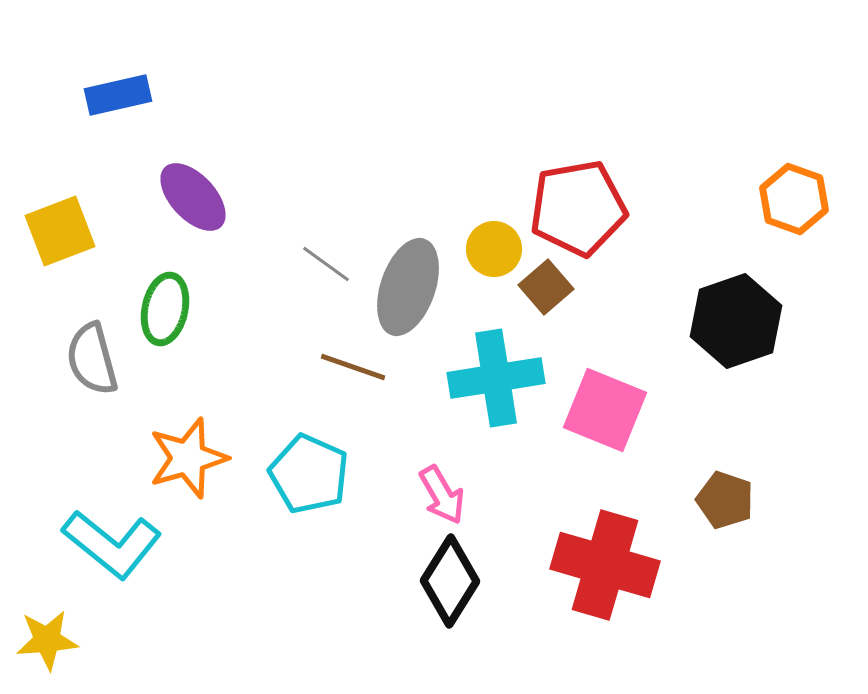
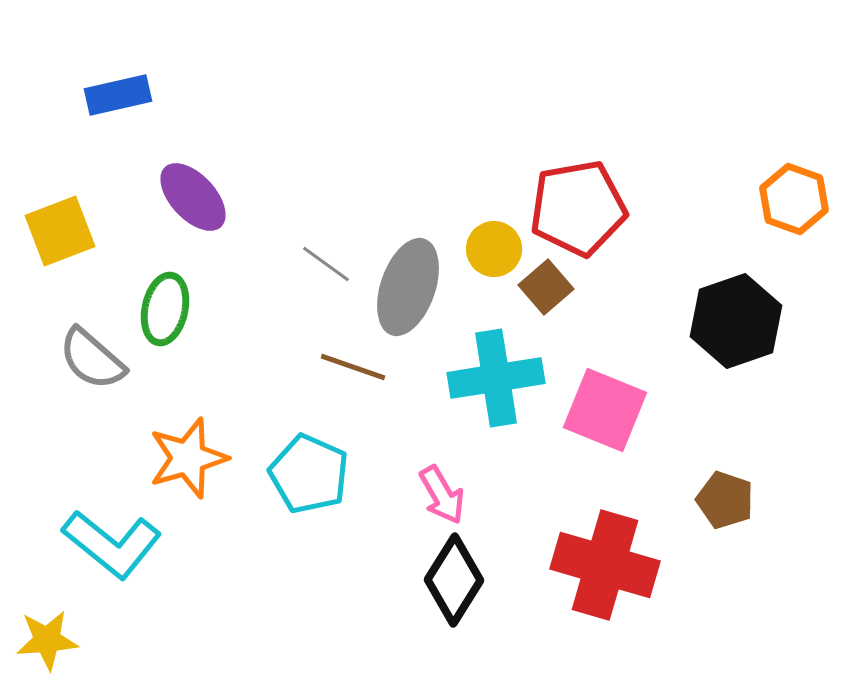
gray semicircle: rotated 34 degrees counterclockwise
black diamond: moved 4 px right, 1 px up
